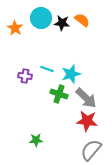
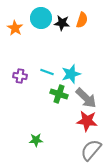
orange semicircle: rotated 70 degrees clockwise
cyan line: moved 3 px down
purple cross: moved 5 px left
